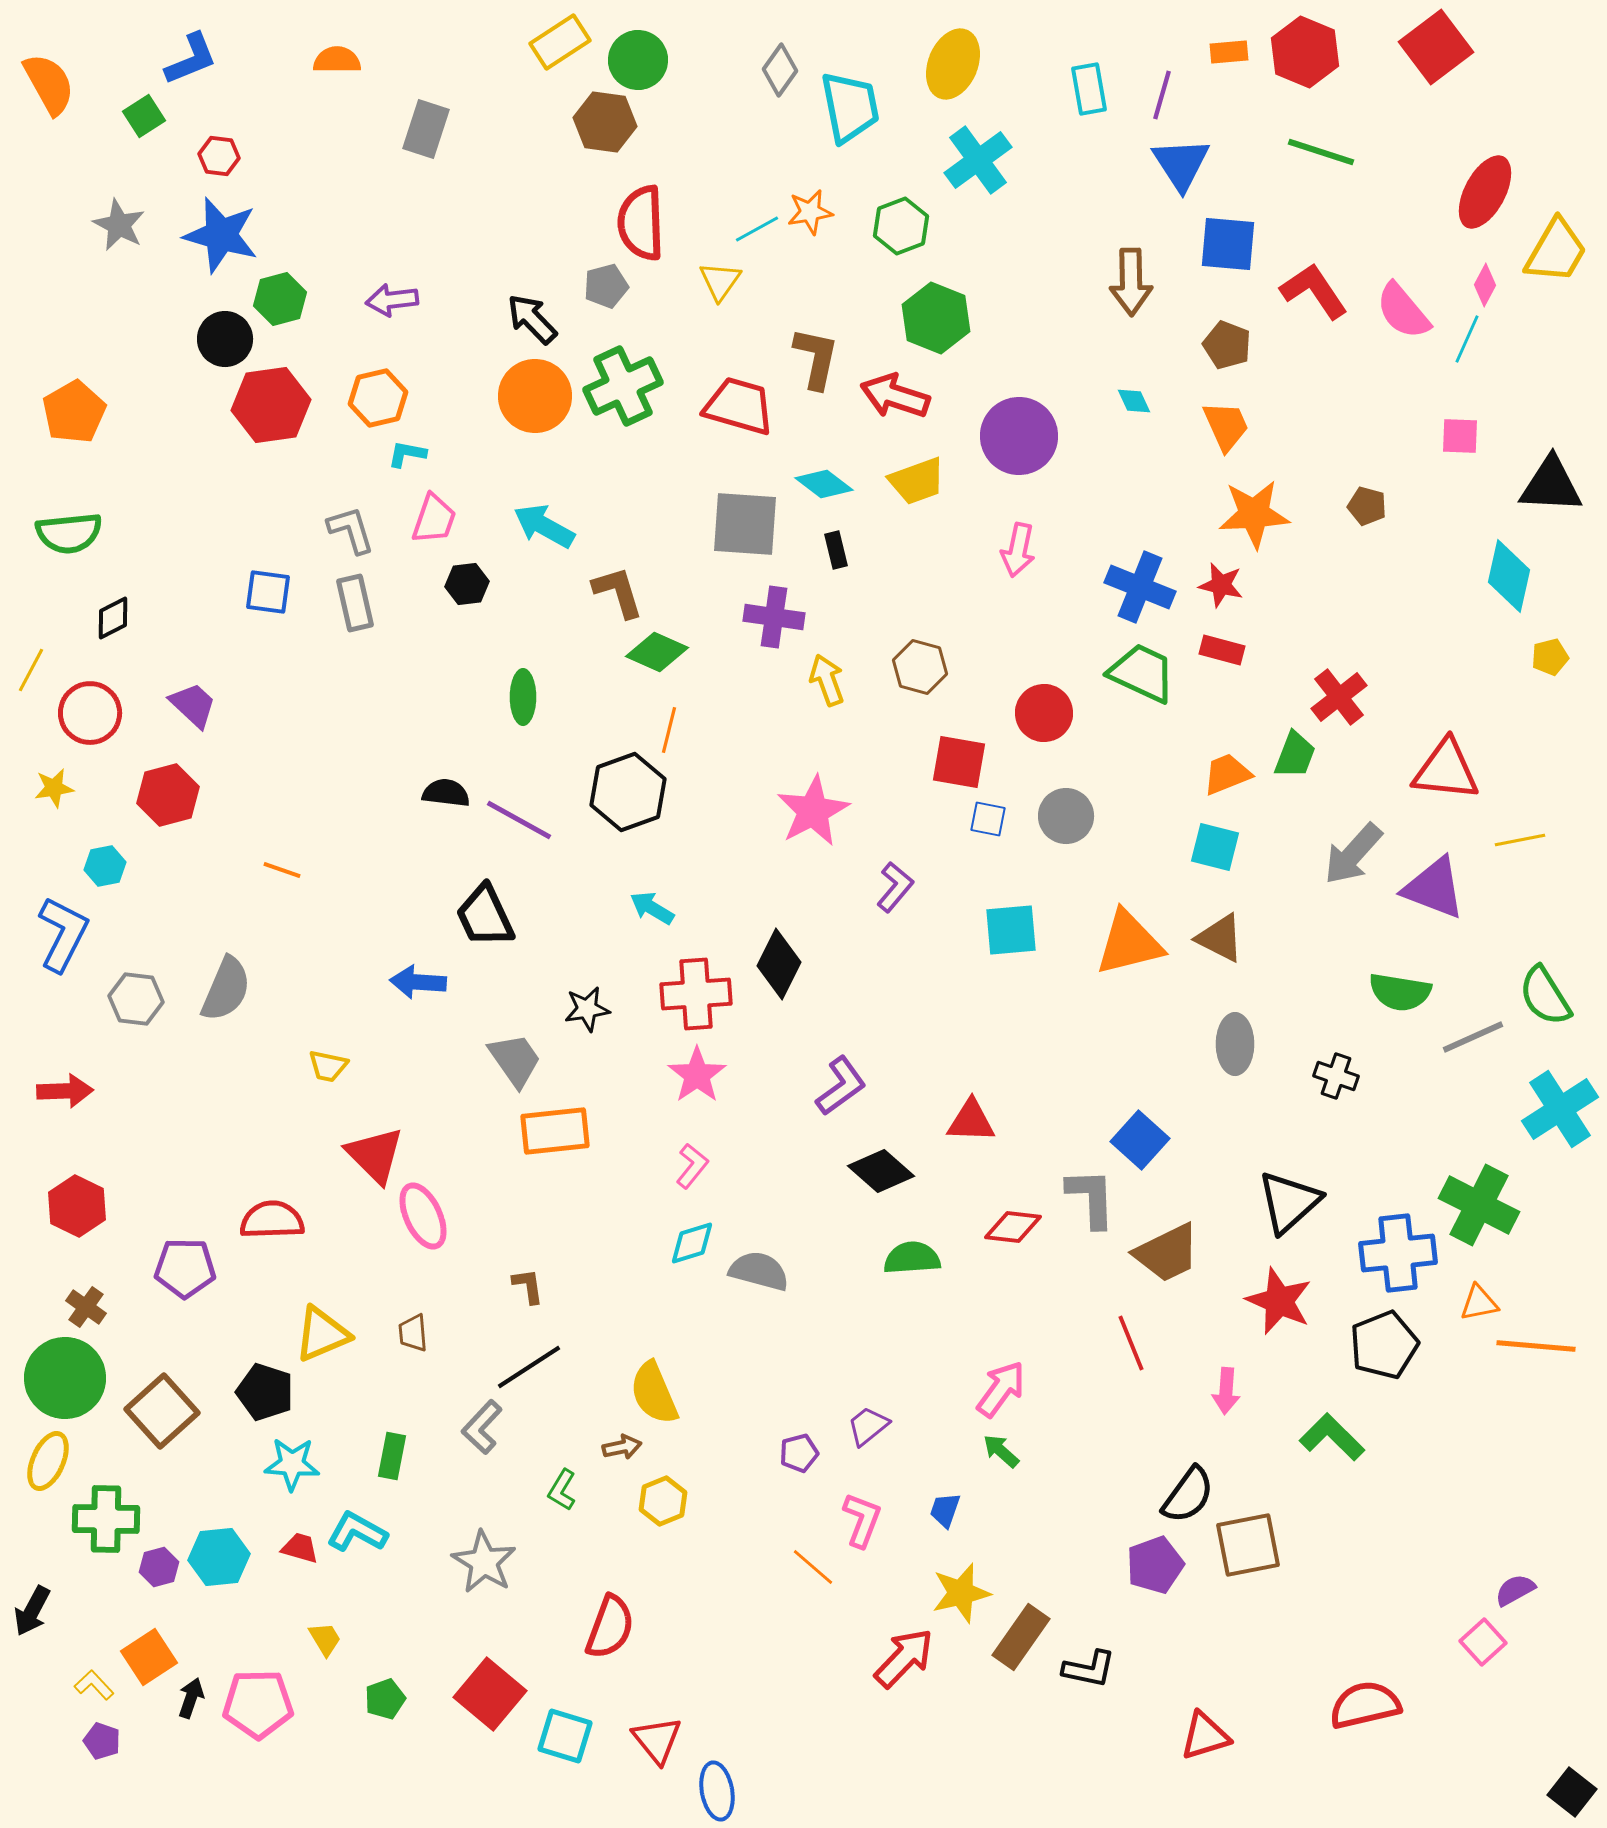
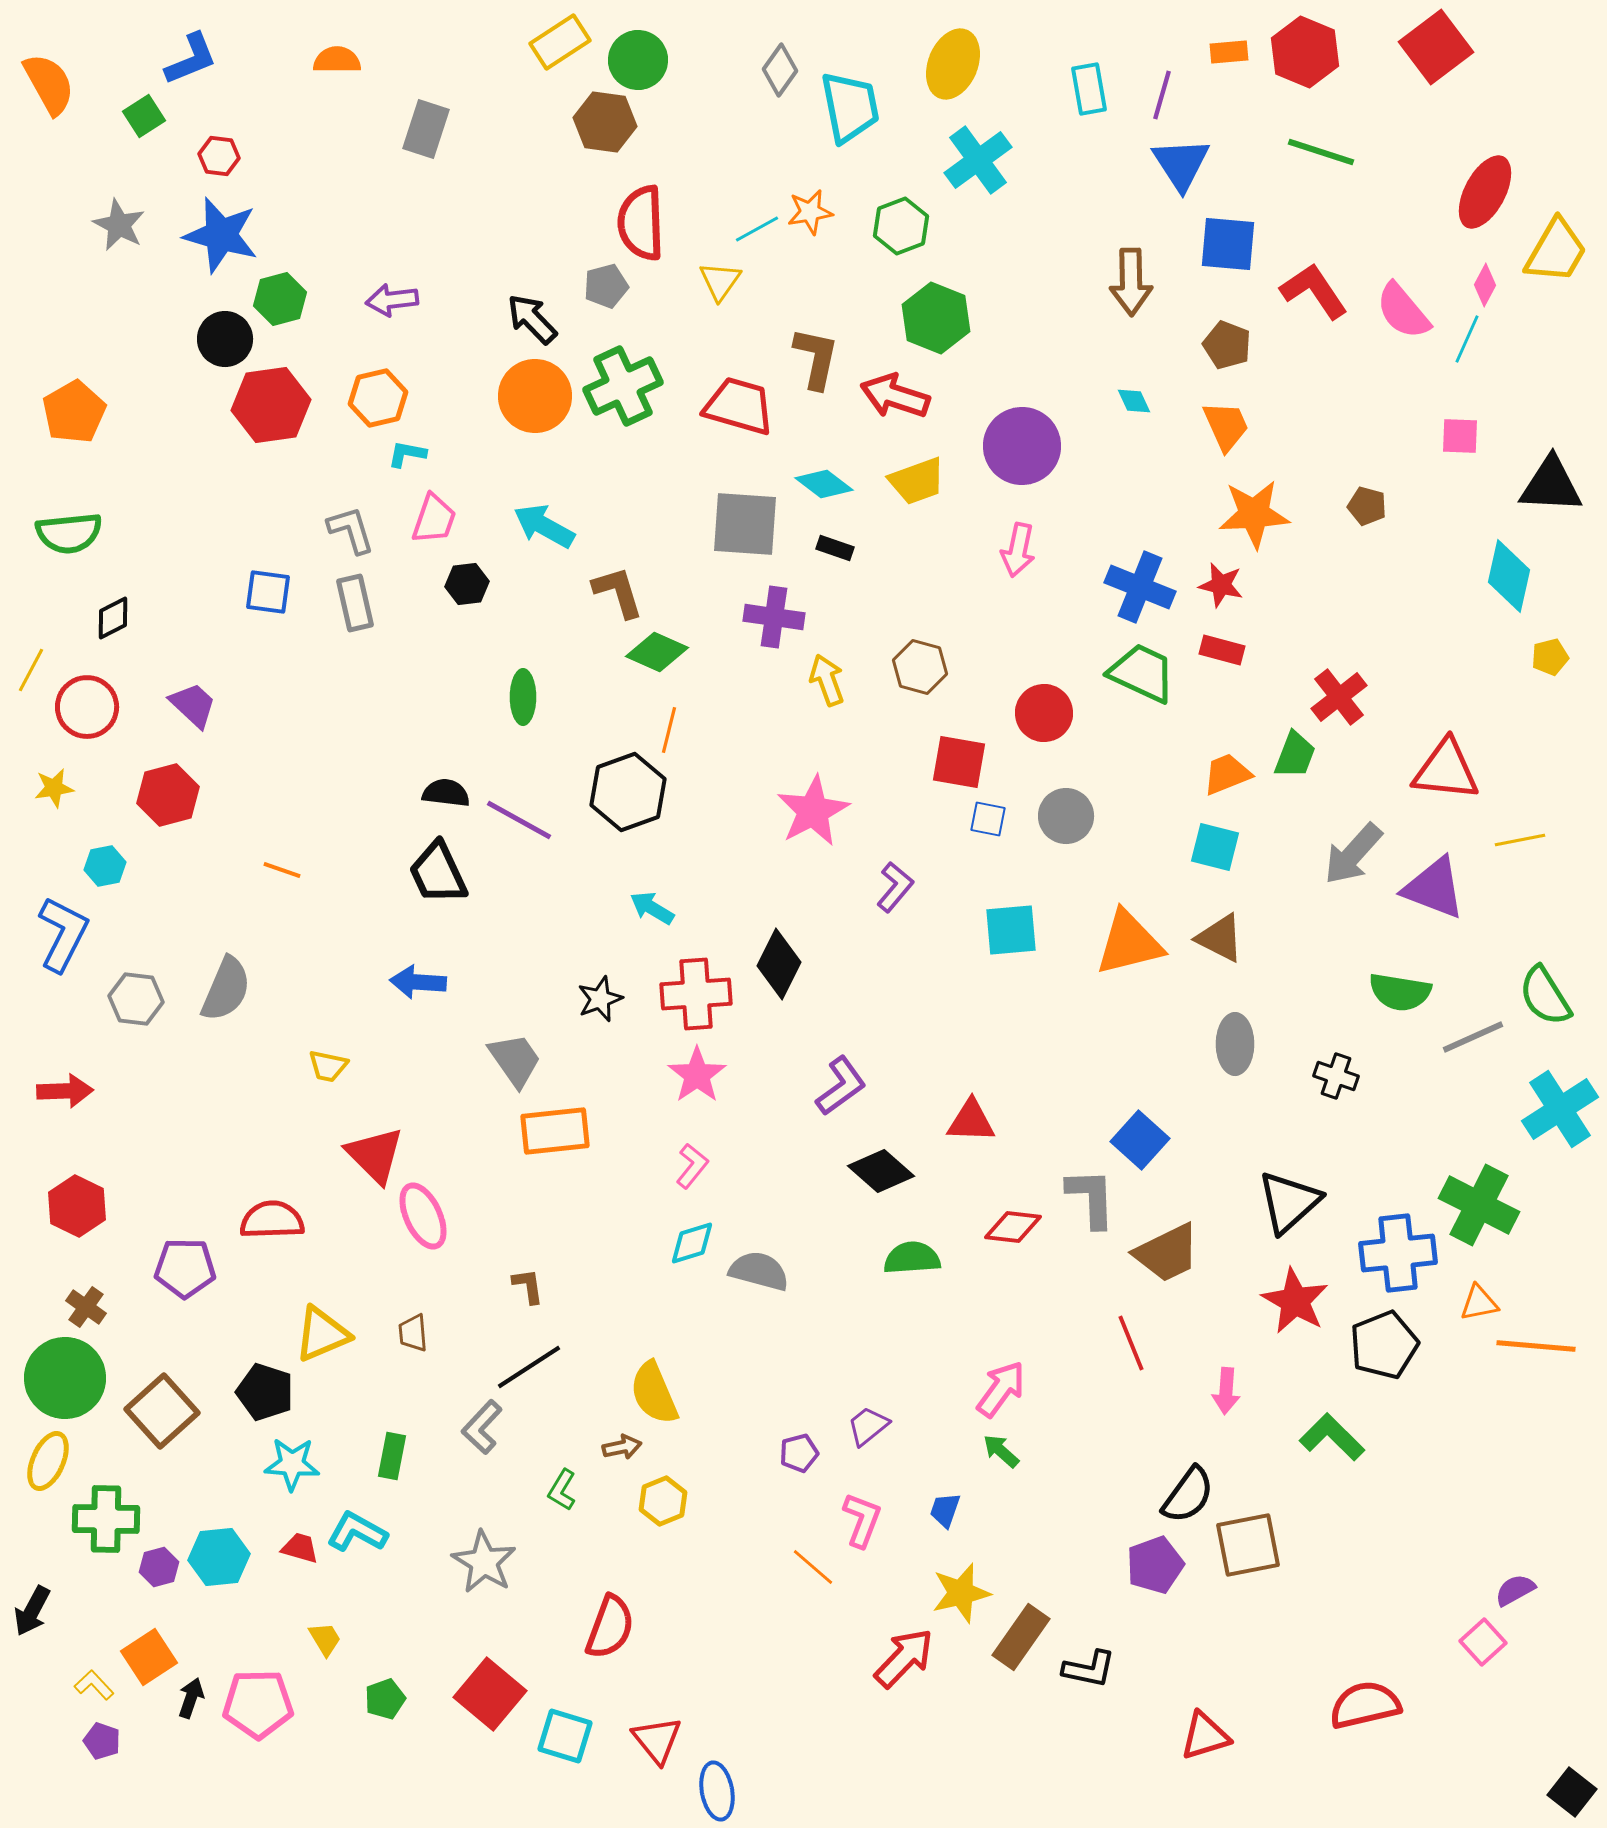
purple circle at (1019, 436): moved 3 px right, 10 px down
black rectangle at (836, 550): moved 1 px left, 2 px up; rotated 57 degrees counterclockwise
red circle at (90, 713): moved 3 px left, 6 px up
black trapezoid at (485, 916): moved 47 px left, 43 px up
black star at (587, 1009): moved 13 px right, 10 px up; rotated 12 degrees counterclockwise
red star at (1279, 1301): moved 16 px right; rotated 6 degrees clockwise
